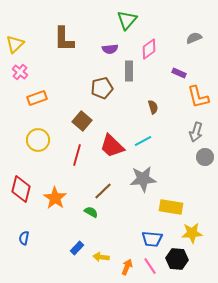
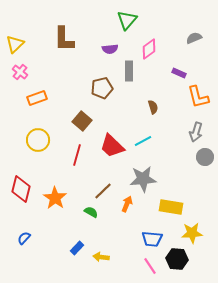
blue semicircle: rotated 32 degrees clockwise
orange arrow: moved 63 px up
